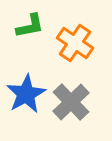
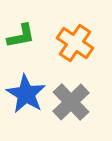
green L-shape: moved 9 px left, 10 px down
blue star: rotated 12 degrees counterclockwise
